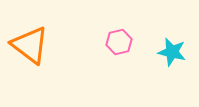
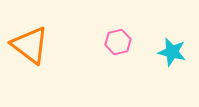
pink hexagon: moved 1 px left
